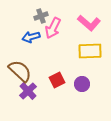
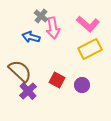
gray cross: rotated 32 degrees counterclockwise
pink L-shape: moved 1 px left, 1 px down
pink arrow: rotated 35 degrees counterclockwise
blue arrow: rotated 30 degrees clockwise
yellow rectangle: moved 2 px up; rotated 25 degrees counterclockwise
red square: rotated 35 degrees counterclockwise
purple circle: moved 1 px down
